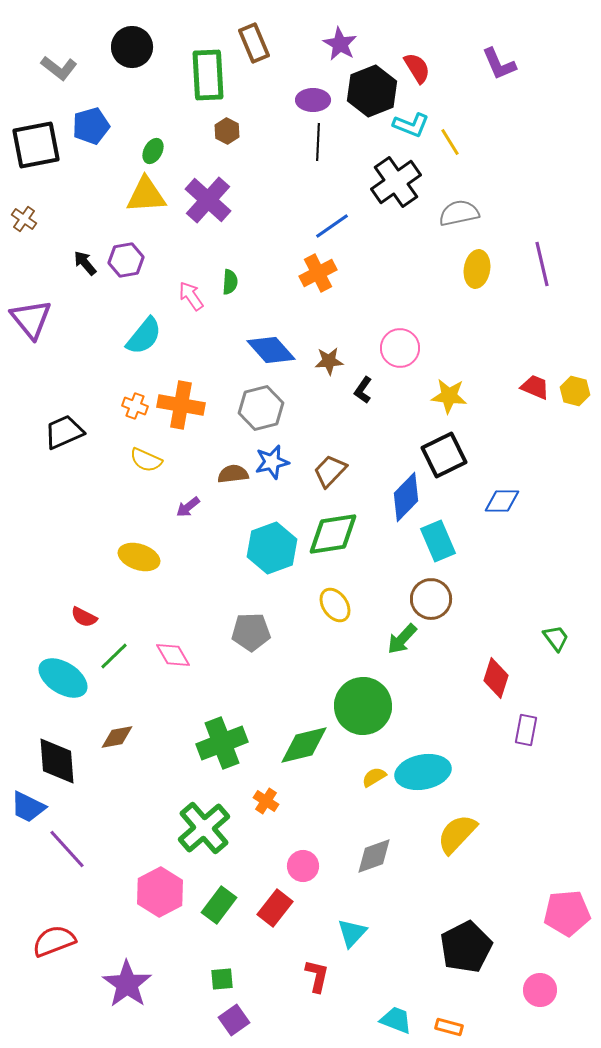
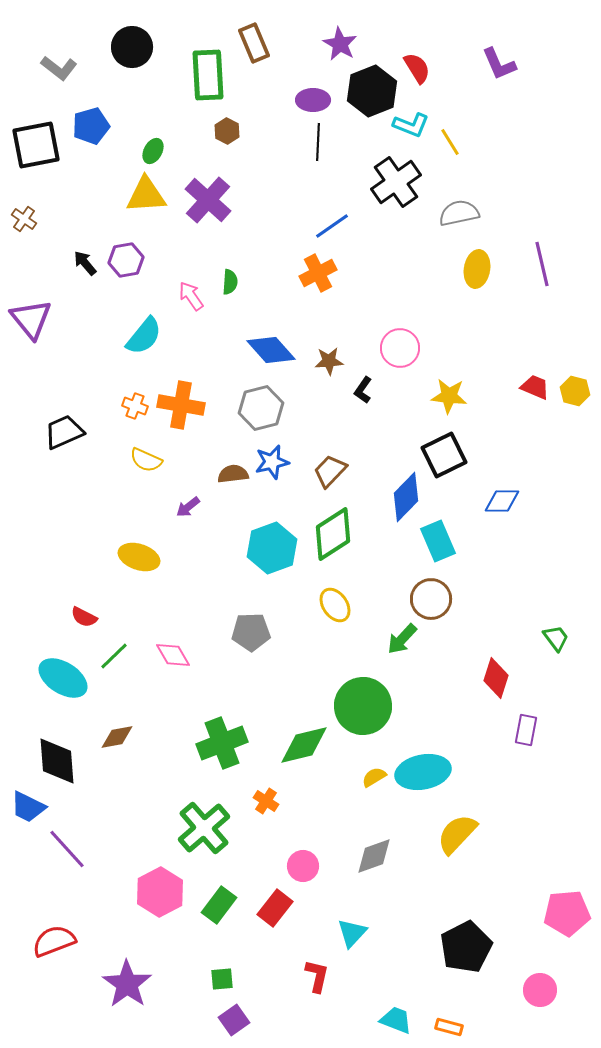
green diamond at (333, 534): rotated 24 degrees counterclockwise
